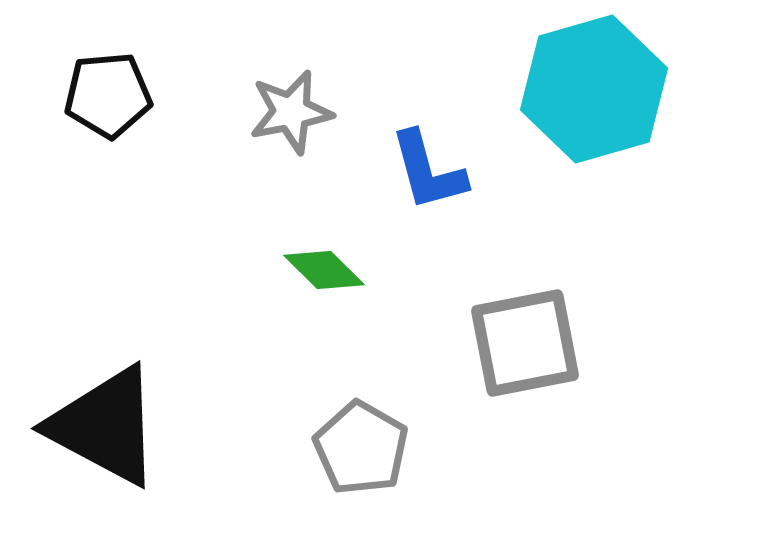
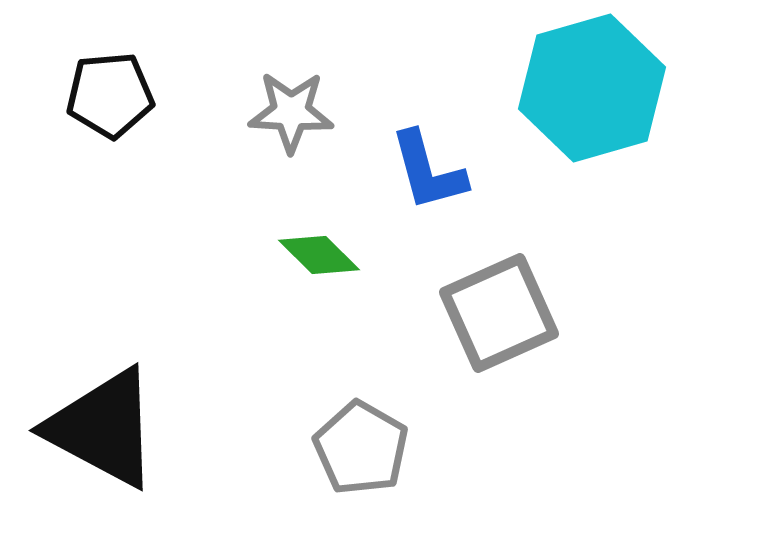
cyan hexagon: moved 2 px left, 1 px up
black pentagon: moved 2 px right
gray star: rotated 14 degrees clockwise
green diamond: moved 5 px left, 15 px up
gray square: moved 26 px left, 30 px up; rotated 13 degrees counterclockwise
black triangle: moved 2 px left, 2 px down
